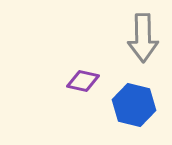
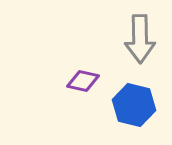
gray arrow: moved 3 px left, 1 px down
